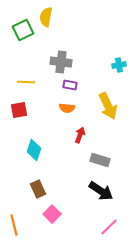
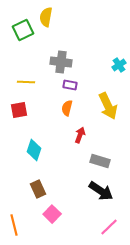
cyan cross: rotated 24 degrees counterclockwise
orange semicircle: rotated 98 degrees clockwise
gray rectangle: moved 1 px down
